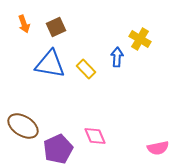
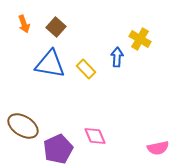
brown square: rotated 24 degrees counterclockwise
